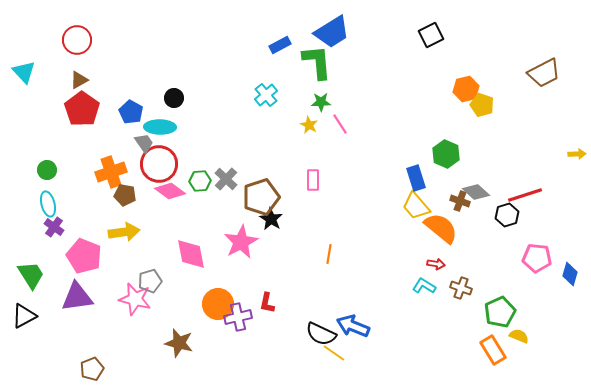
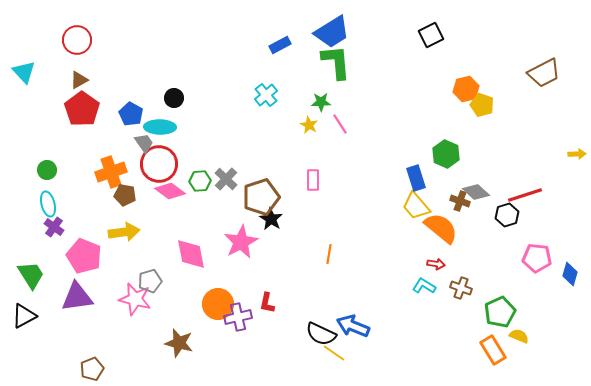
green L-shape at (317, 62): moved 19 px right
blue pentagon at (131, 112): moved 2 px down
